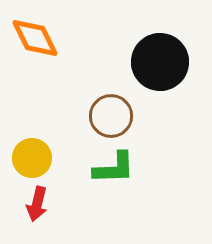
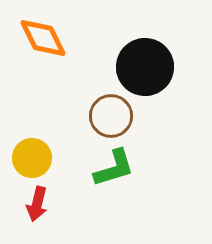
orange diamond: moved 8 px right
black circle: moved 15 px left, 5 px down
green L-shape: rotated 15 degrees counterclockwise
